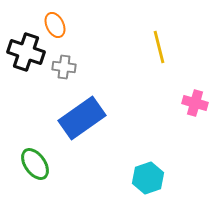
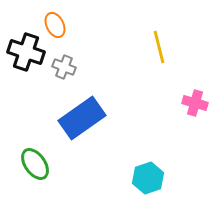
gray cross: rotated 15 degrees clockwise
